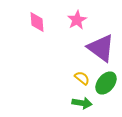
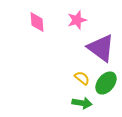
pink star: rotated 12 degrees clockwise
